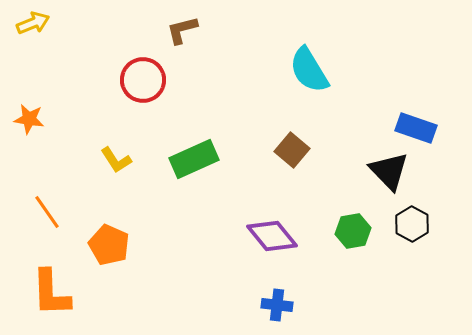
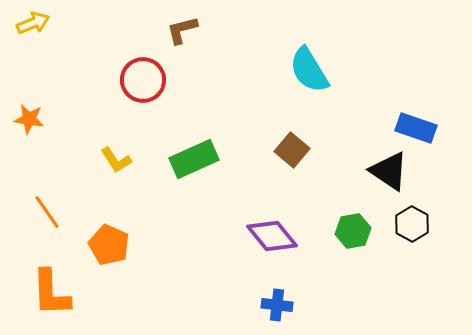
black triangle: rotated 12 degrees counterclockwise
